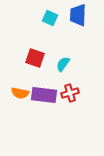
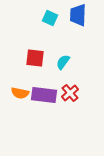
red square: rotated 12 degrees counterclockwise
cyan semicircle: moved 2 px up
red cross: rotated 24 degrees counterclockwise
